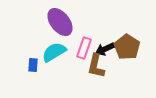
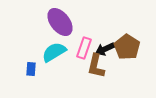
blue rectangle: moved 2 px left, 4 px down
